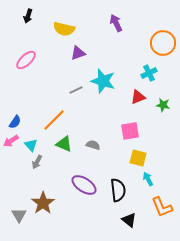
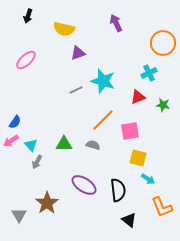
orange line: moved 49 px right
green triangle: rotated 24 degrees counterclockwise
cyan arrow: rotated 152 degrees clockwise
brown star: moved 4 px right
